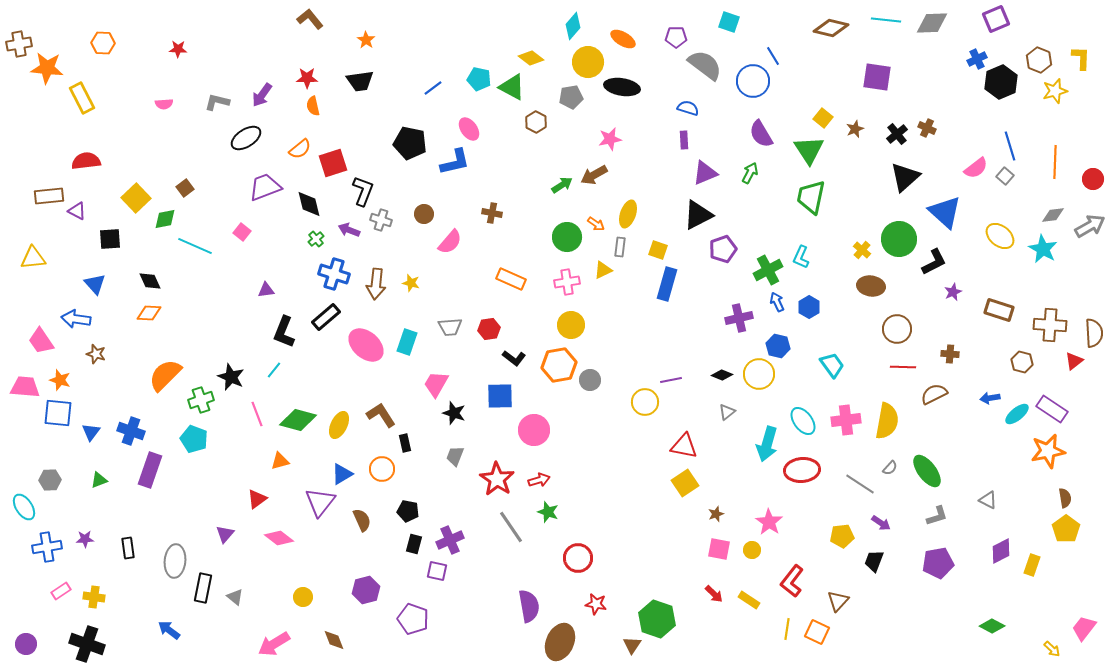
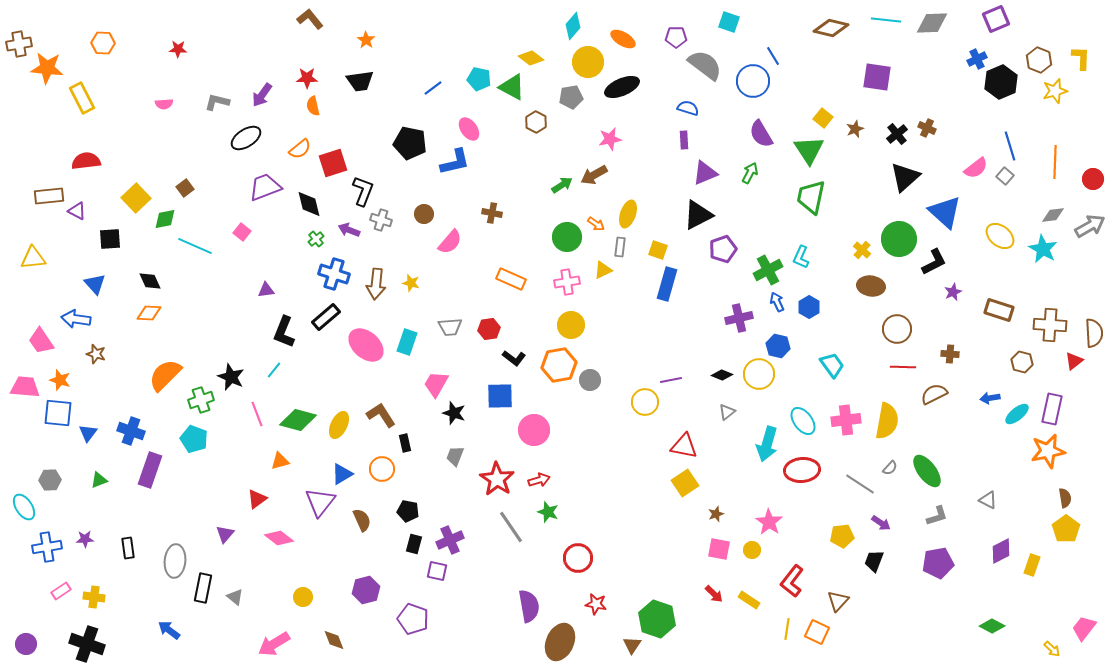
black ellipse at (622, 87): rotated 32 degrees counterclockwise
purple rectangle at (1052, 409): rotated 68 degrees clockwise
blue triangle at (91, 432): moved 3 px left, 1 px down
